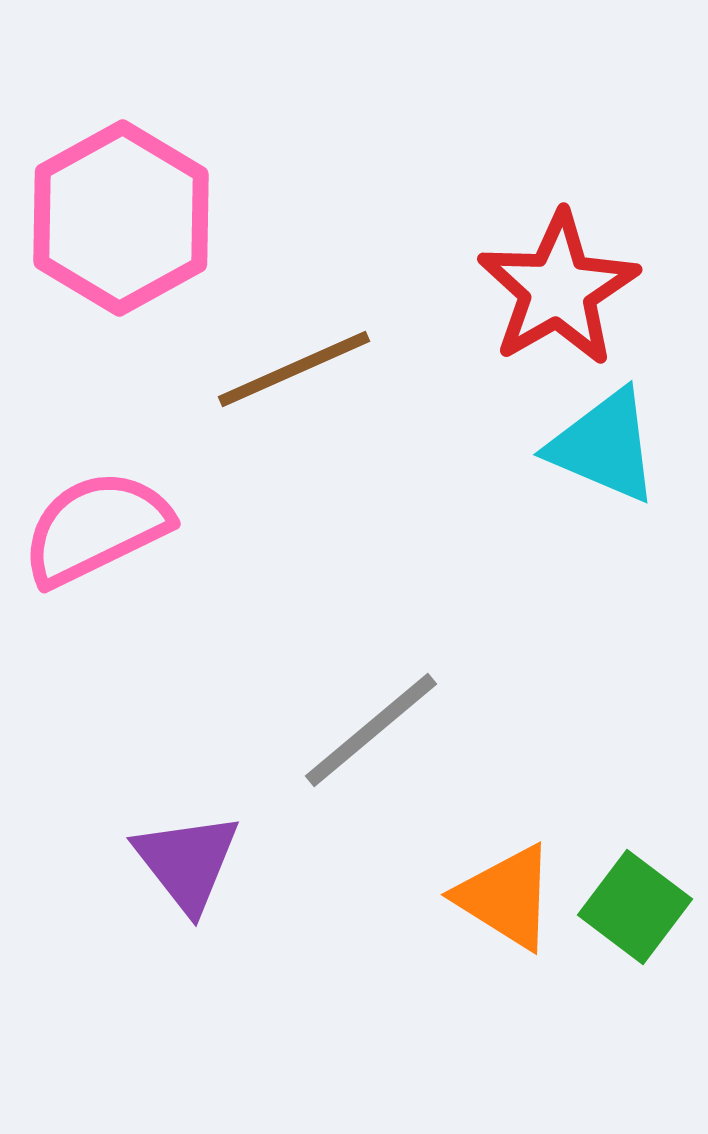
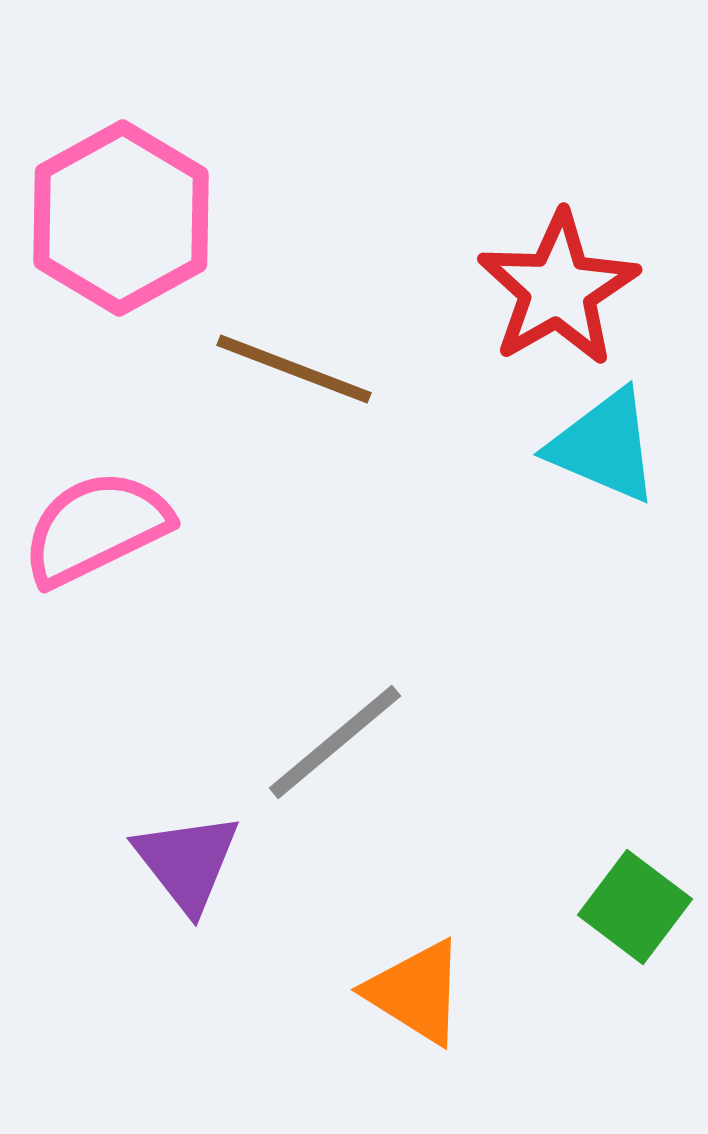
brown line: rotated 45 degrees clockwise
gray line: moved 36 px left, 12 px down
orange triangle: moved 90 px left, 95 px down
